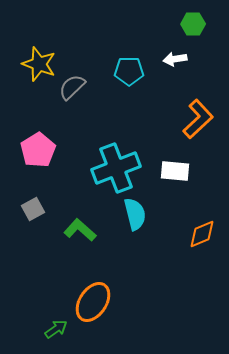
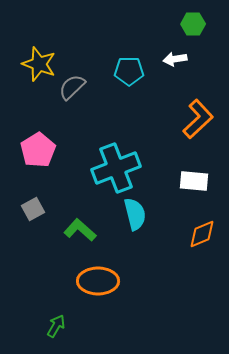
white rectangle: moved 19 px right, 10 px down
orange ellipse: moved 5 px right, 21 px up; rotated 57 degrees clockwise
green arrow: moved 3 px up; rotated 25 degrees counterclockwise
